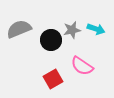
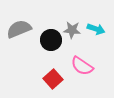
gray star: rotated 18 degrees clockwise
red square: rotated 12 degrees counterclockwise
